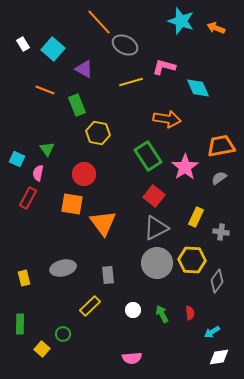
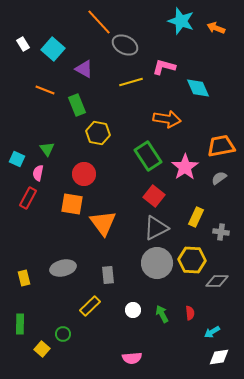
gray diamond at (217, 281): rotated 55 degrees clockwise
